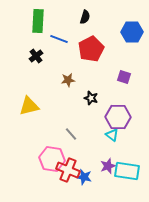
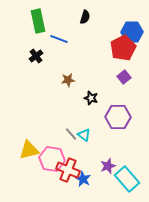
green rectangle: rotated 15 degrees counterclockwise
red pentagon: moved 32 px right, 1 px up
purple square: rotated 32 degrees clockwise
yellow triangle: moved 44 px down
cyan triangle: moved 28 px left
cyan rectangle: moved 8 px down; rotated 40 degrees clockwise
blue star: moved 1 px left, 2 px down; rotated 14 degrees clockwise
